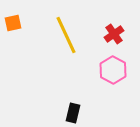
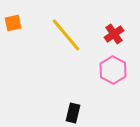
yellow line: rotated 15 degrees counterclockwise
